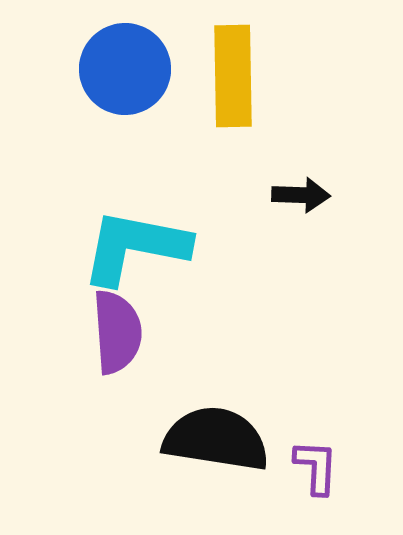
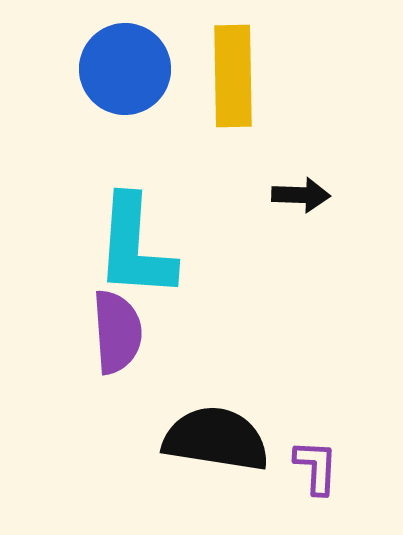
cyan L-shape: rotated 97 degrees counterclockwise
